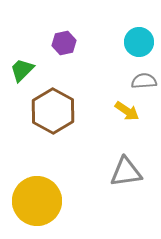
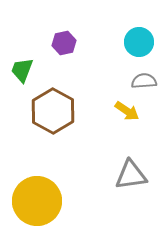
green trapezoid: rotated 24 degrees counterclockwise
gray triangle: moved 5 px right, 3 px down
